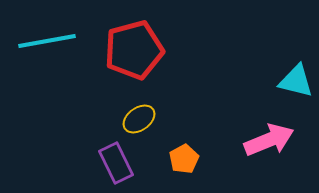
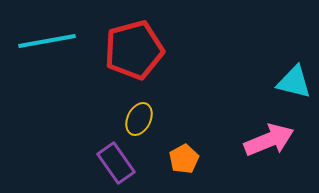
cyan triangle: moved 2 px left, 1 px down
yellow ellipse: rotated 28 degrees counterclockwise
purple rectangle: rotated 9 degrees counterclockwise
